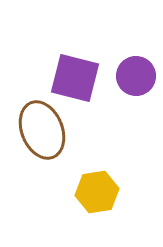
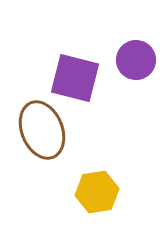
purple circle: moved 16 px up
